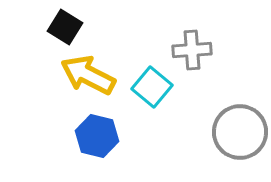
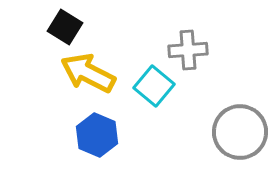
gray cross: moved 4 px left
yellow arrow: moved 2 px up
cyan square: moved 2 px right, 1 px up
blue hexagon: moved 1 px up; rotated 9 degrees clockwise
